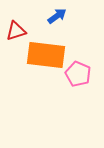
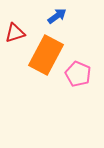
red triangle: moved 1 px left, 2 px down
orange rectangle: rotated 69 degrees counterclockwise
